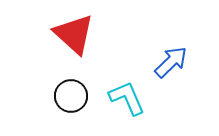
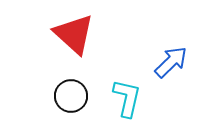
cyan L-shape: rotated 36 degrees clockwise
